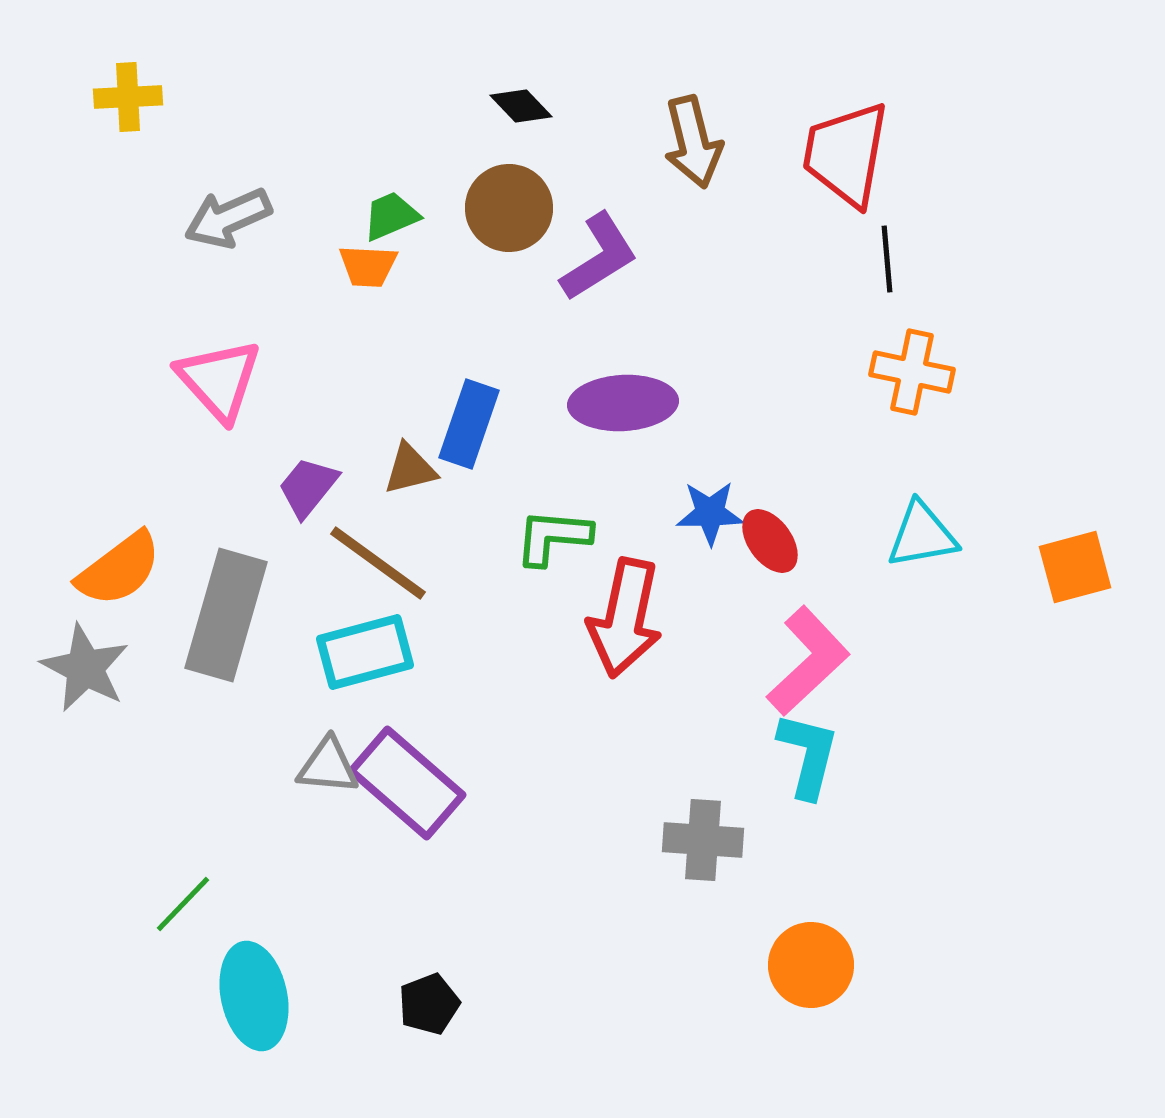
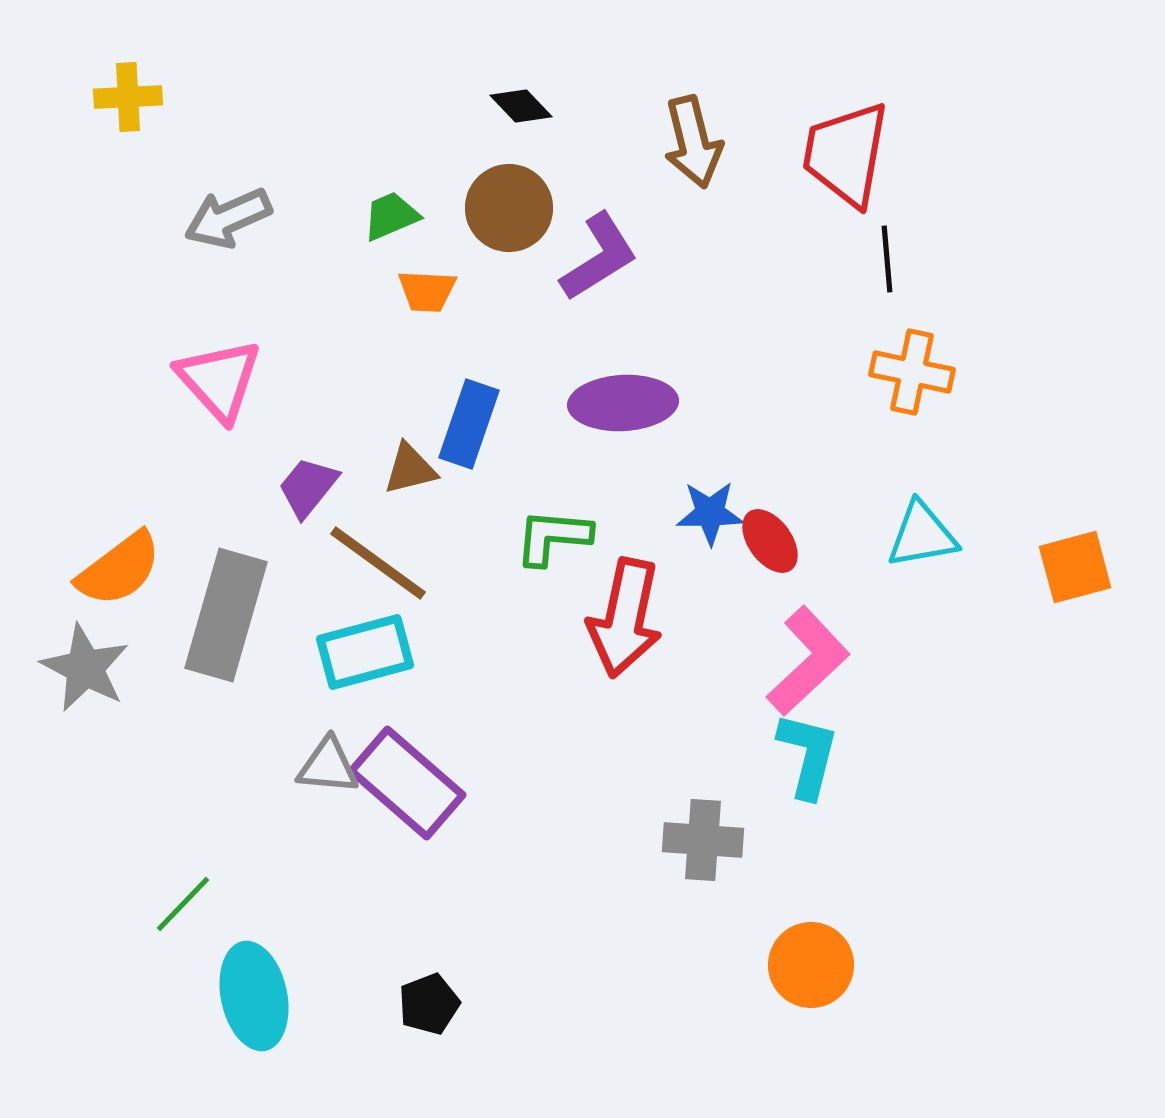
orange trapezoid: moved 59 px right, 25 px down
